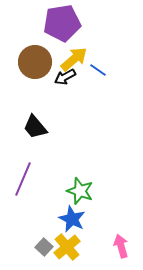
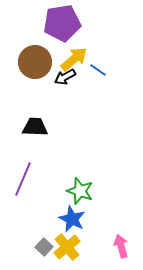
black trapezoid: rotated 132 degrees clockwise
